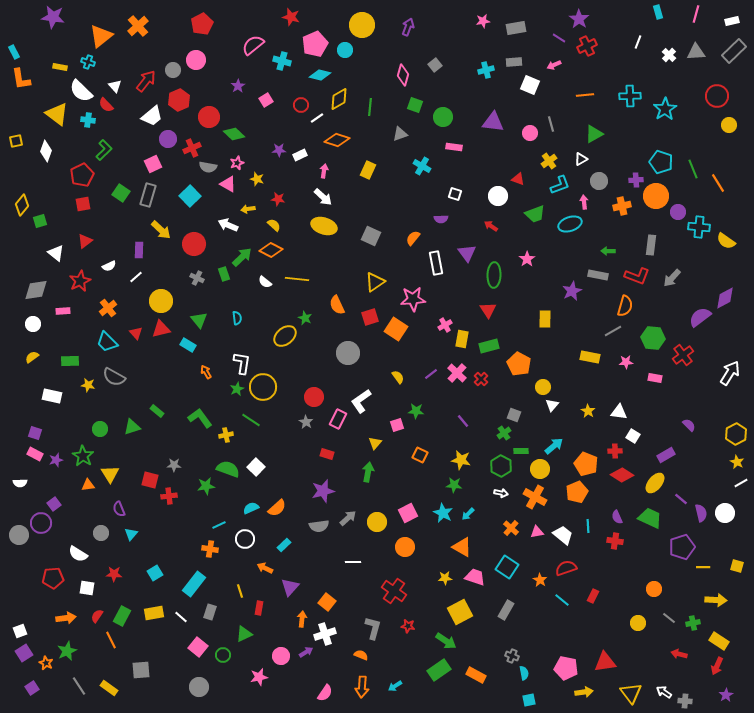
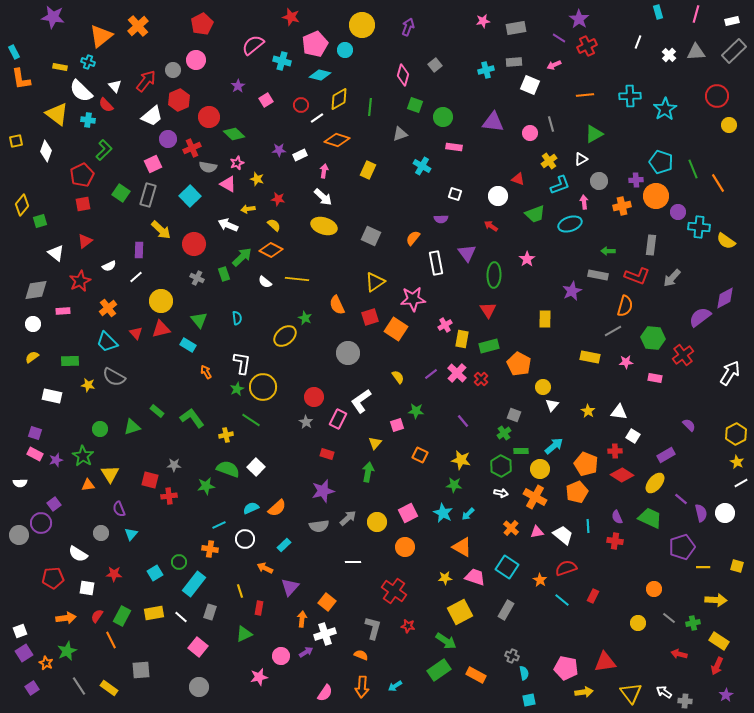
green L-shape at (200, 418): moved 8 px left
green circle at (223, 655): moved 44 px left, 93 px up
